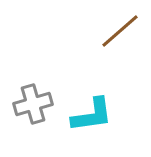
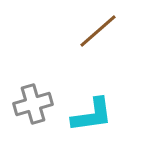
brown line: moved 22 px left
